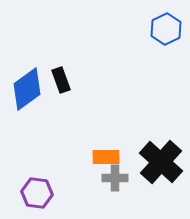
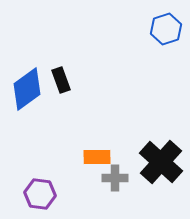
blue hexagon: rotated 8 degrees clockwise
orange rectangle: moved 9 px left
purple hexagon: moved 3 px right, 1 px down
